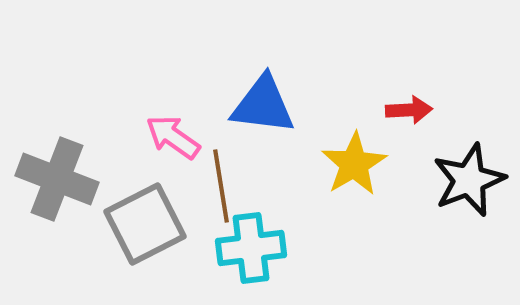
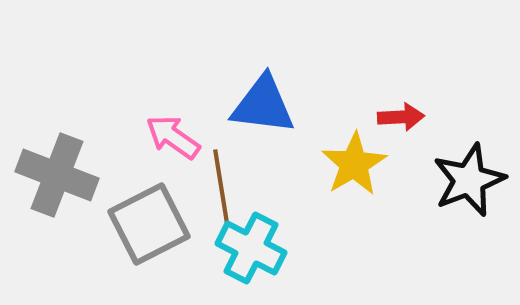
red arrow: moved 8 px left, 7 px down
gray cross: moved 4 px up
gray square: moved 4 px right
cyan cross: rotated 34 degrees clockwise
